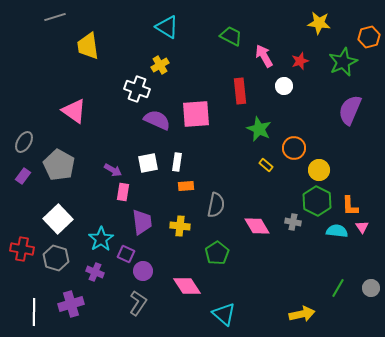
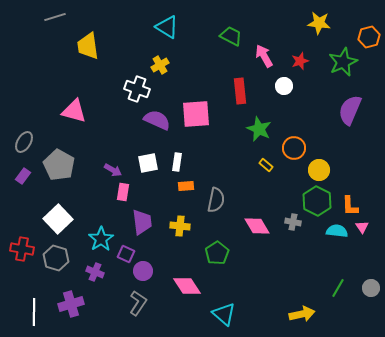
pink triangle at (74, 111): rotated 20 degrees counterclockwise
gray semicircle at (216, 205): moved 5 px up
